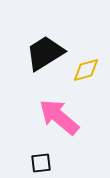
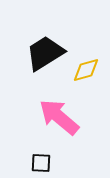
black square: rotated 10 degrees clockwise
